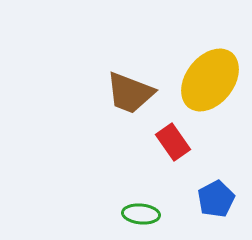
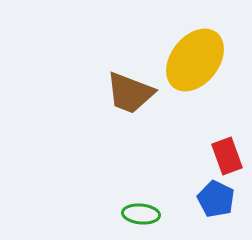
yellow ellipse: moved 15 px left, 20 px up
red rectangle: moved 54 px right, 14 px down; rotated 15 degrees clockwise
blue pentagon: rotated 18 degrees counterclockwise
